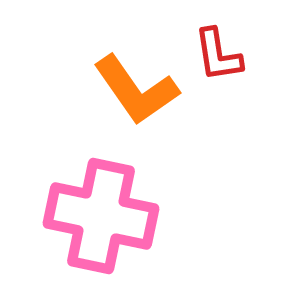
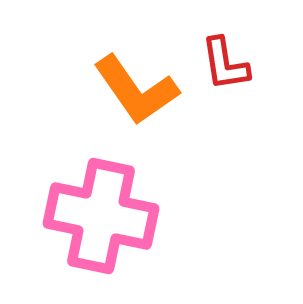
red L-shape: moved 7 px right, 9 px down
